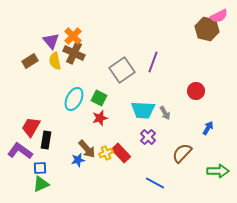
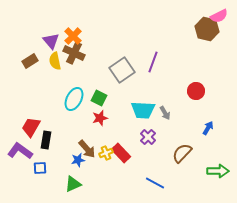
green triangle: moved 32 px right
